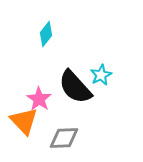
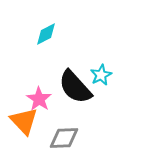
cyan diamond: rotated 25 degrees clockwise
